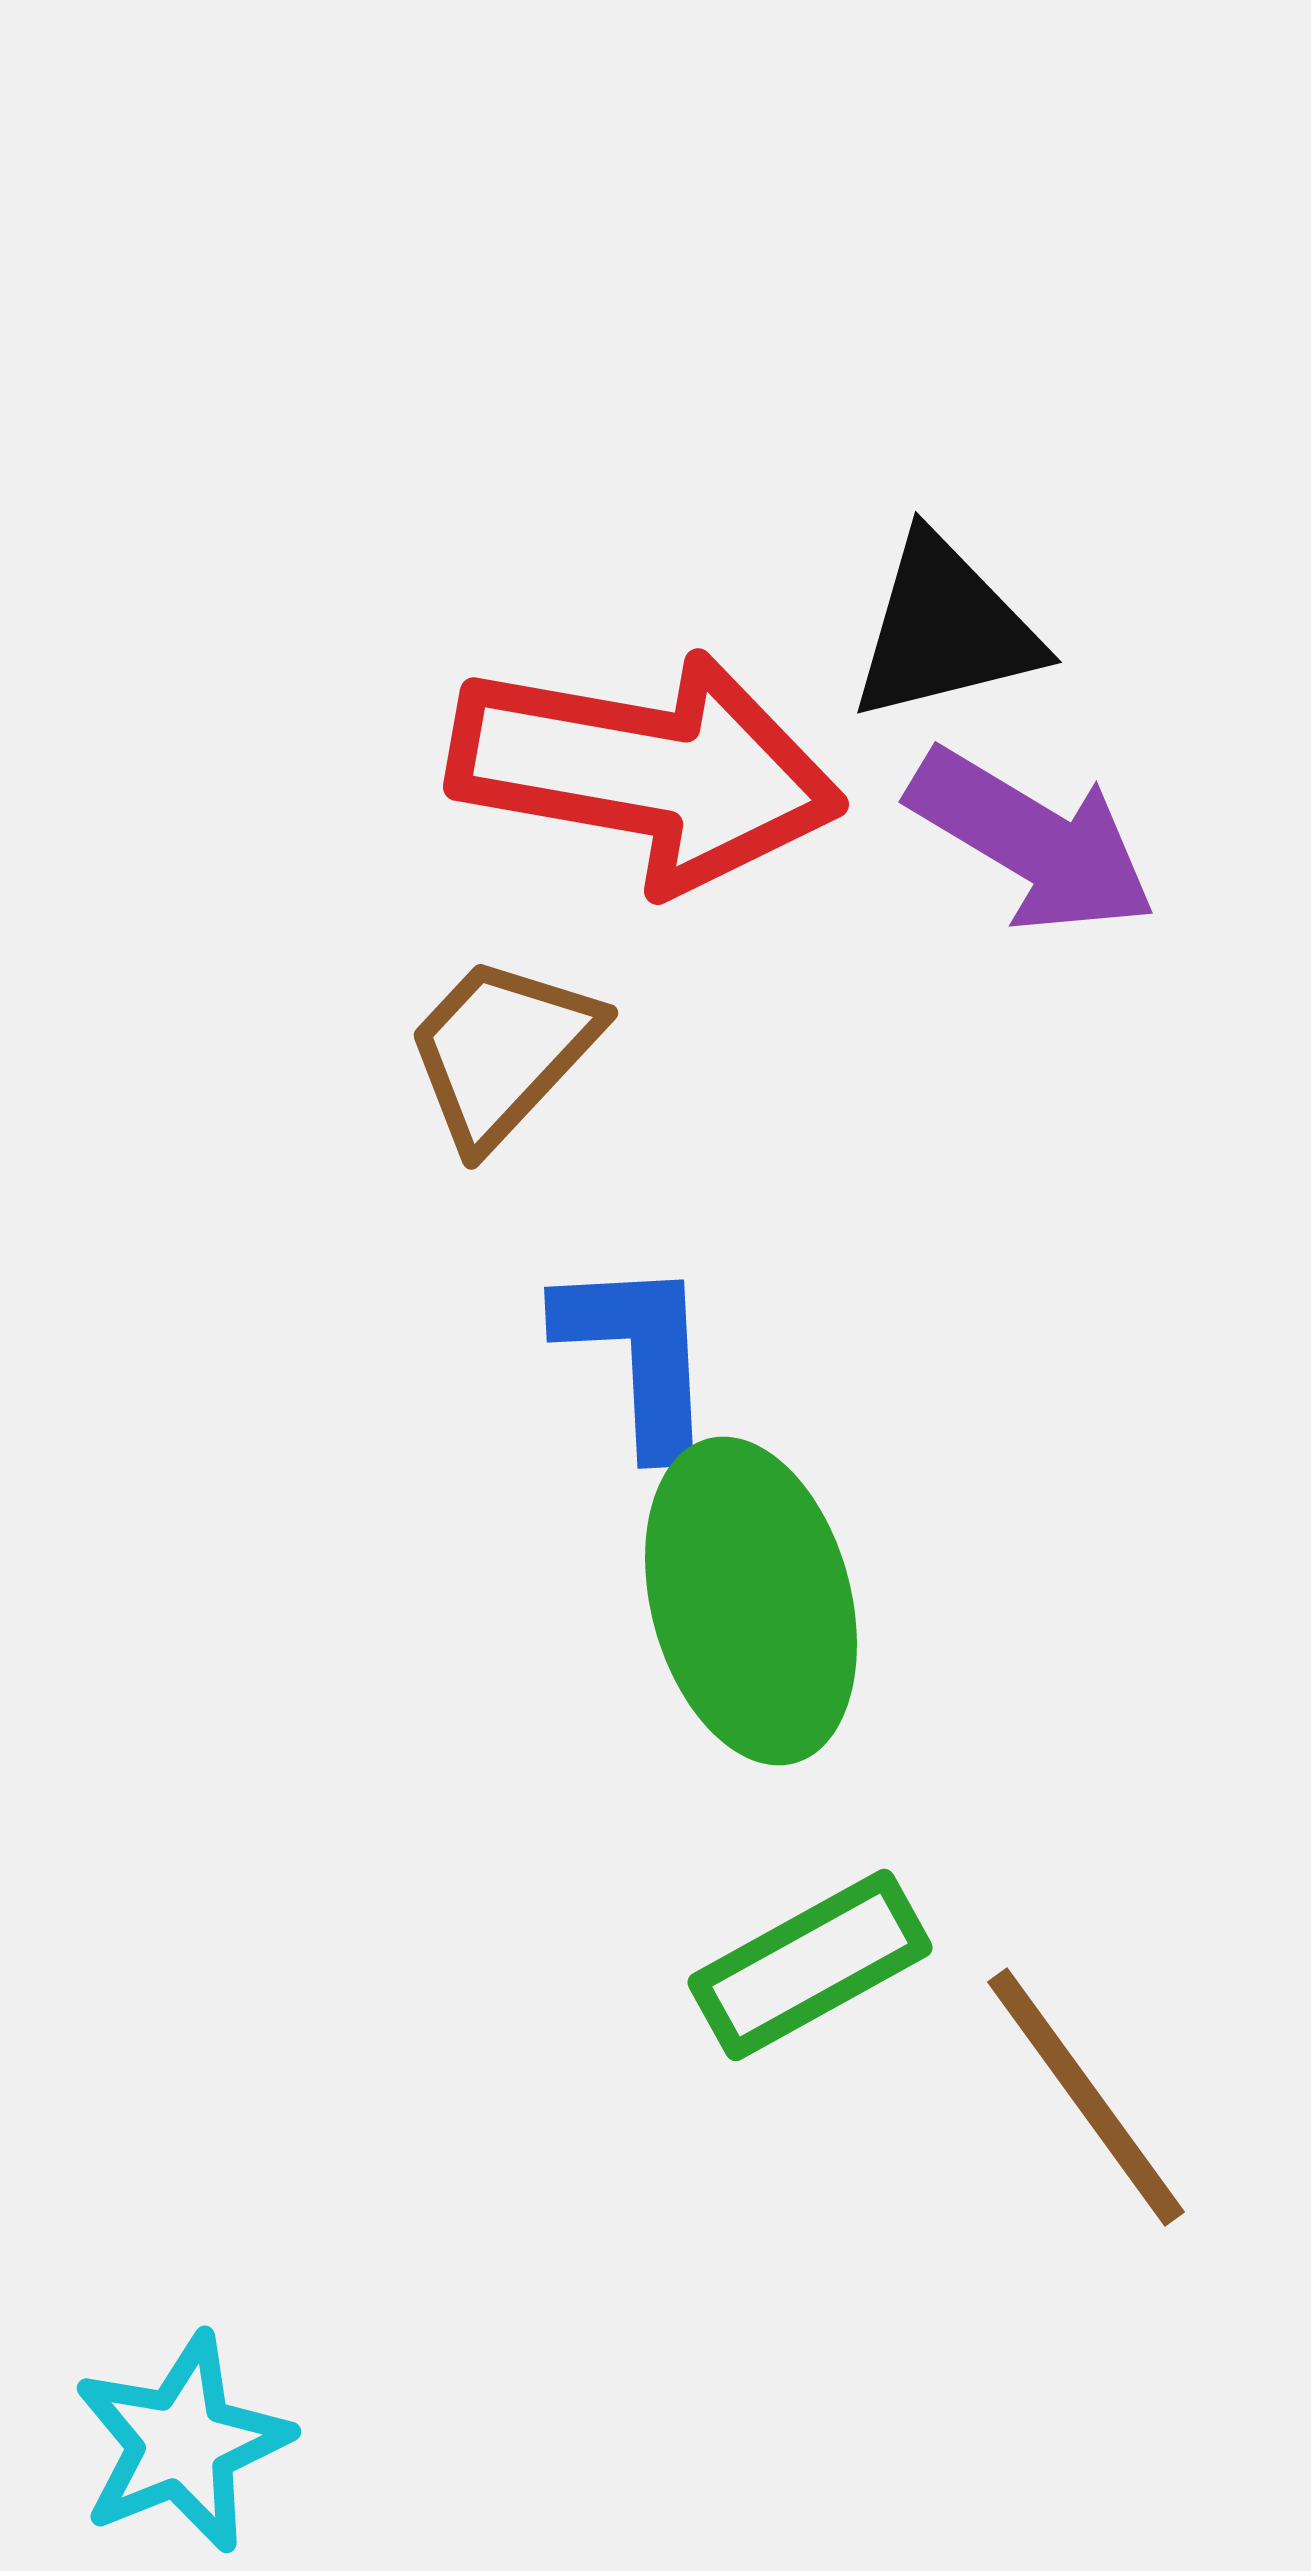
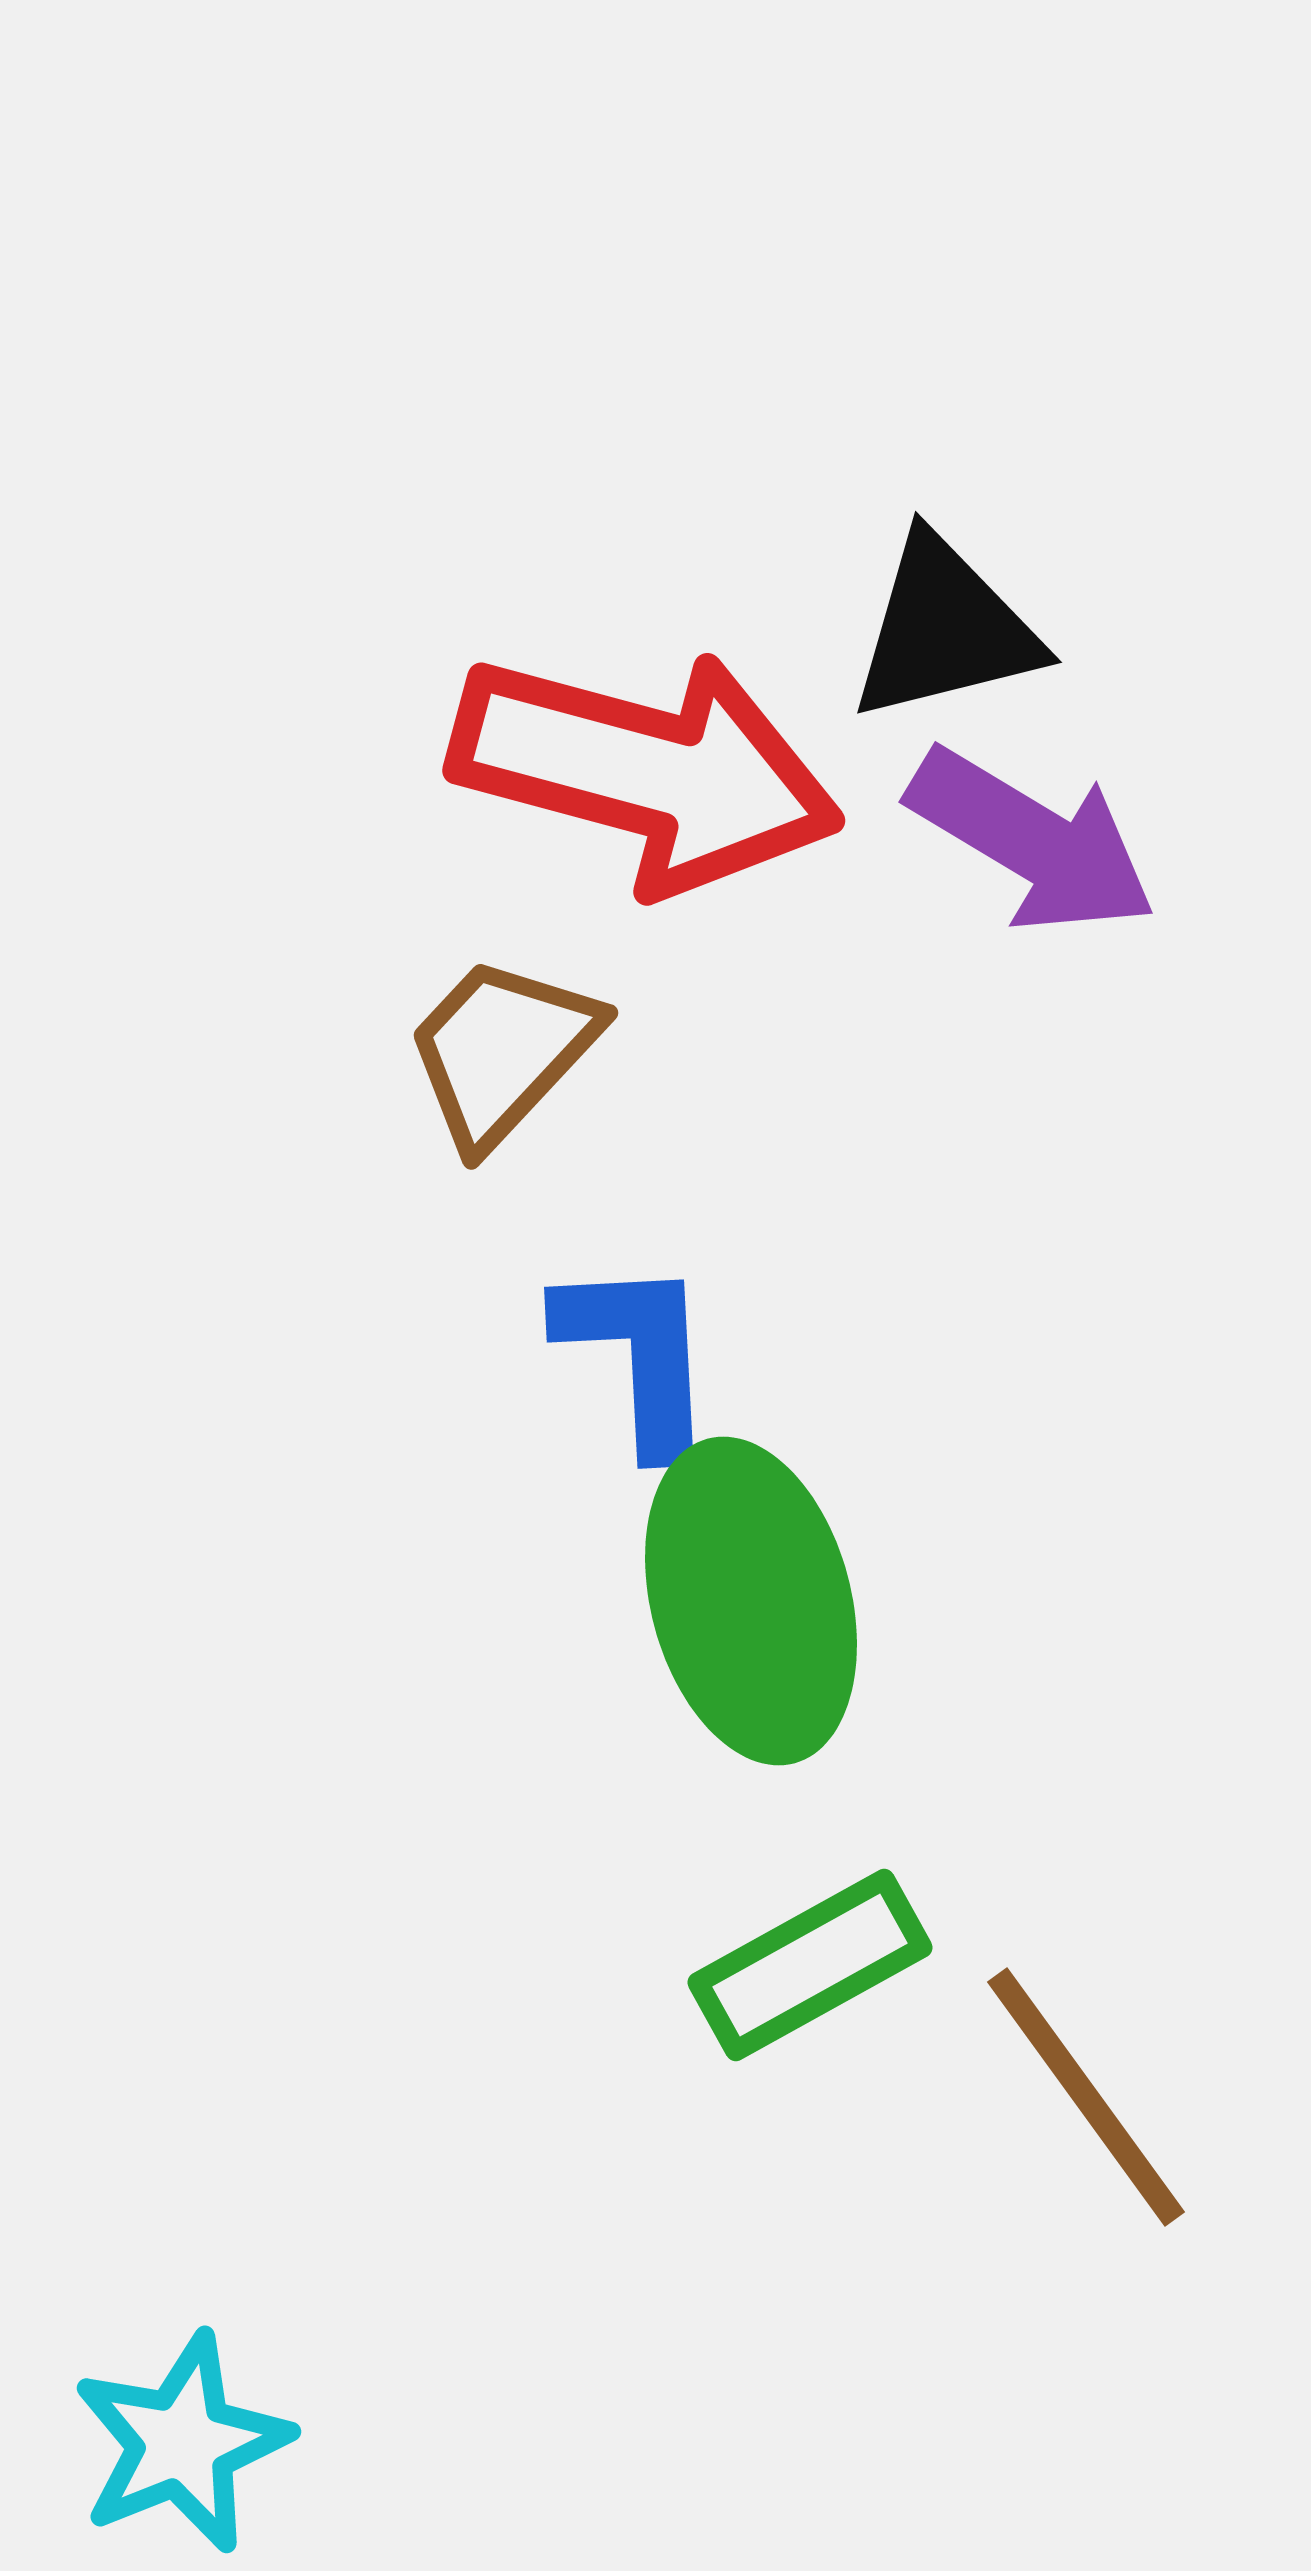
red arrow: rotated 5 degrees clockwise
